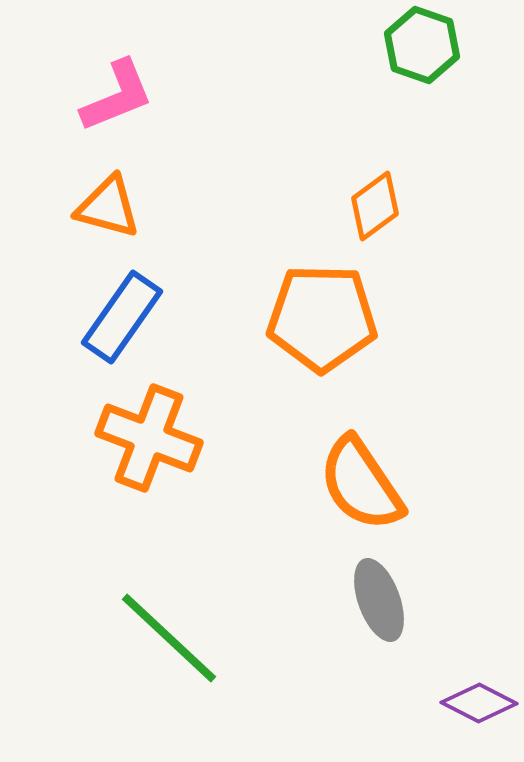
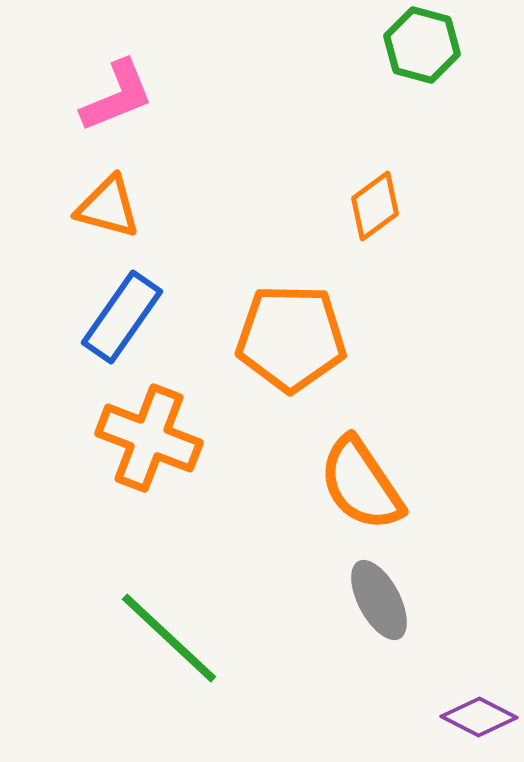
green hexagon: rotated 4 degrees counterclockwise
orange pentagon: moved 31 px left, 20 px down
gray ellipse: rotated 8 degrees counterclockwise
purple diamond: moved 14 px down
